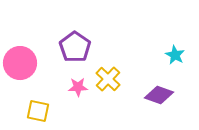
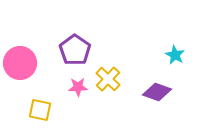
purple pentagon: moved 3 px down
purple diamond: moved 2 px left, 3 px up
yellow square: moved 2 px right, 1 px up
